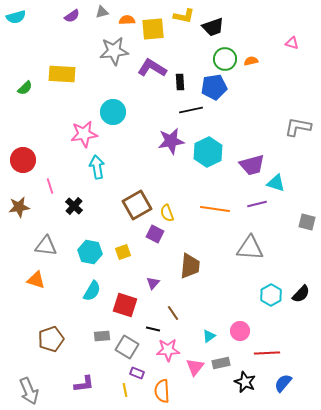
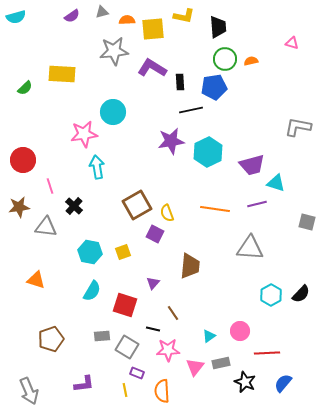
black trapezoid at (213, 27): moved 5 px right; rotated 75 degrees counterclockwise
gray triangle at (46, 246): moved 19 px up
